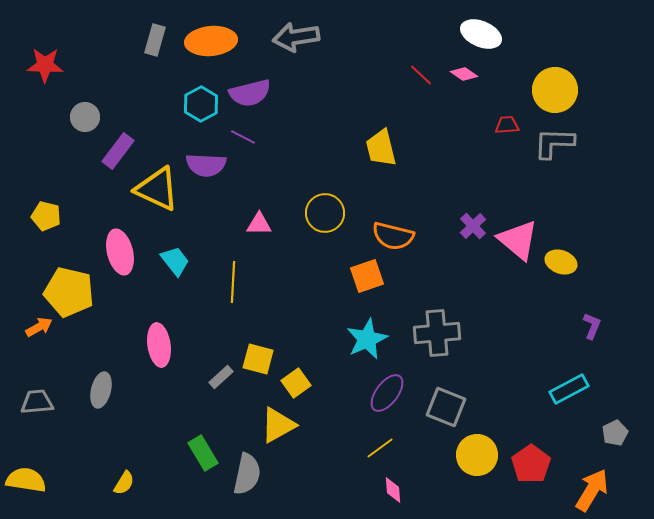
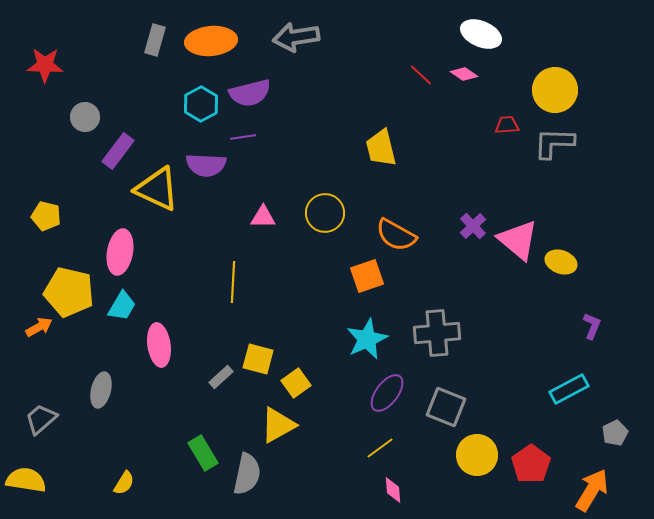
purple line at (243, 137): rotated 35 degrees counterclockwise
pink triangle at (259, 224): moved 4 px right, 7 px up
orange semicircle at (393, 236): moved 3 px right, 1 px up; rotated 15 degrees clockwise
pink ellipse at (120, 252): rotated 24 degrees clockwise
cyan trapezoid at (175, 261): moved 53 px left, 45 px down; rotated 68 degrees clockwise
gray trapezoid at (37, 402): moved 4 px right, 17 px down; rotated 36 degrees counterclockwise
